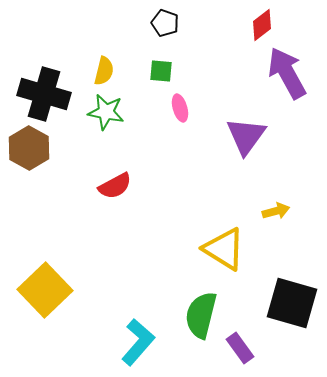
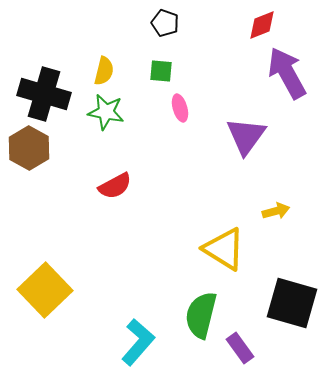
red diamond: rotated 16 degrees clockwise
